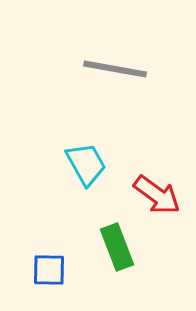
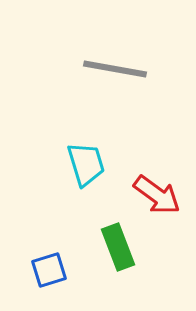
cyan trapezoid: rotated 12 degrees clockwise
green rectangle: moved 1 px right
blue square: rotated 18 degrees counterclockwise
